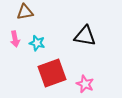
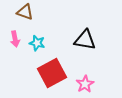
brown triangle: rotated 30 degrees clockwise
black triangle: moved 4 px down
red square: rotated 8 degrees counterclockwise
pink star: rotated 18 degrees clockwise
